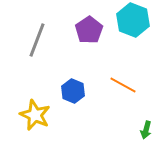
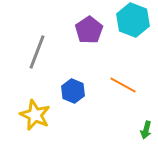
gray line: moved 12 px down
